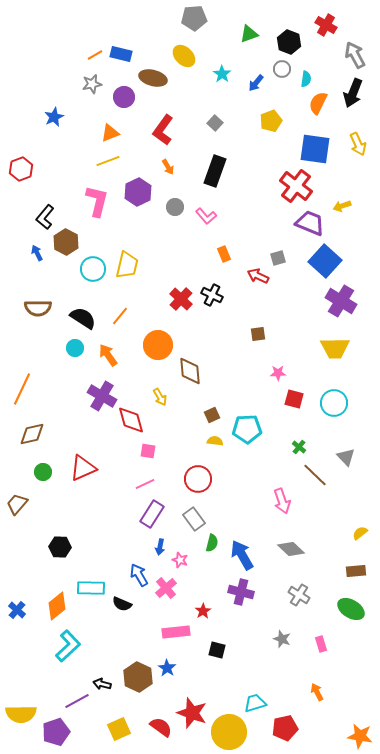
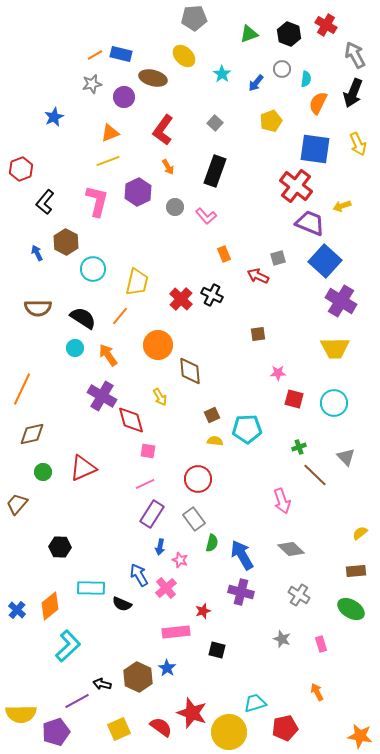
black hexagon at (289, 42): moved 8 px up
black L-shape at (45, 217): moved 15 px up
yellow trapezoid at (127, 265): moved 10 px right, 17 px down
green cross at (299, 447): rotated 32 degrees clockwise
orange diamond at (57, 606): moved 7 px left
red star at (203, 611): rotated 14 degrees clockwise
